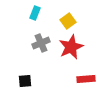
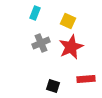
yellow square: rotated 28 degrees counterclockwise
black square: moved 28 px right, 5 px down; rotated 24 degrees clockwise
